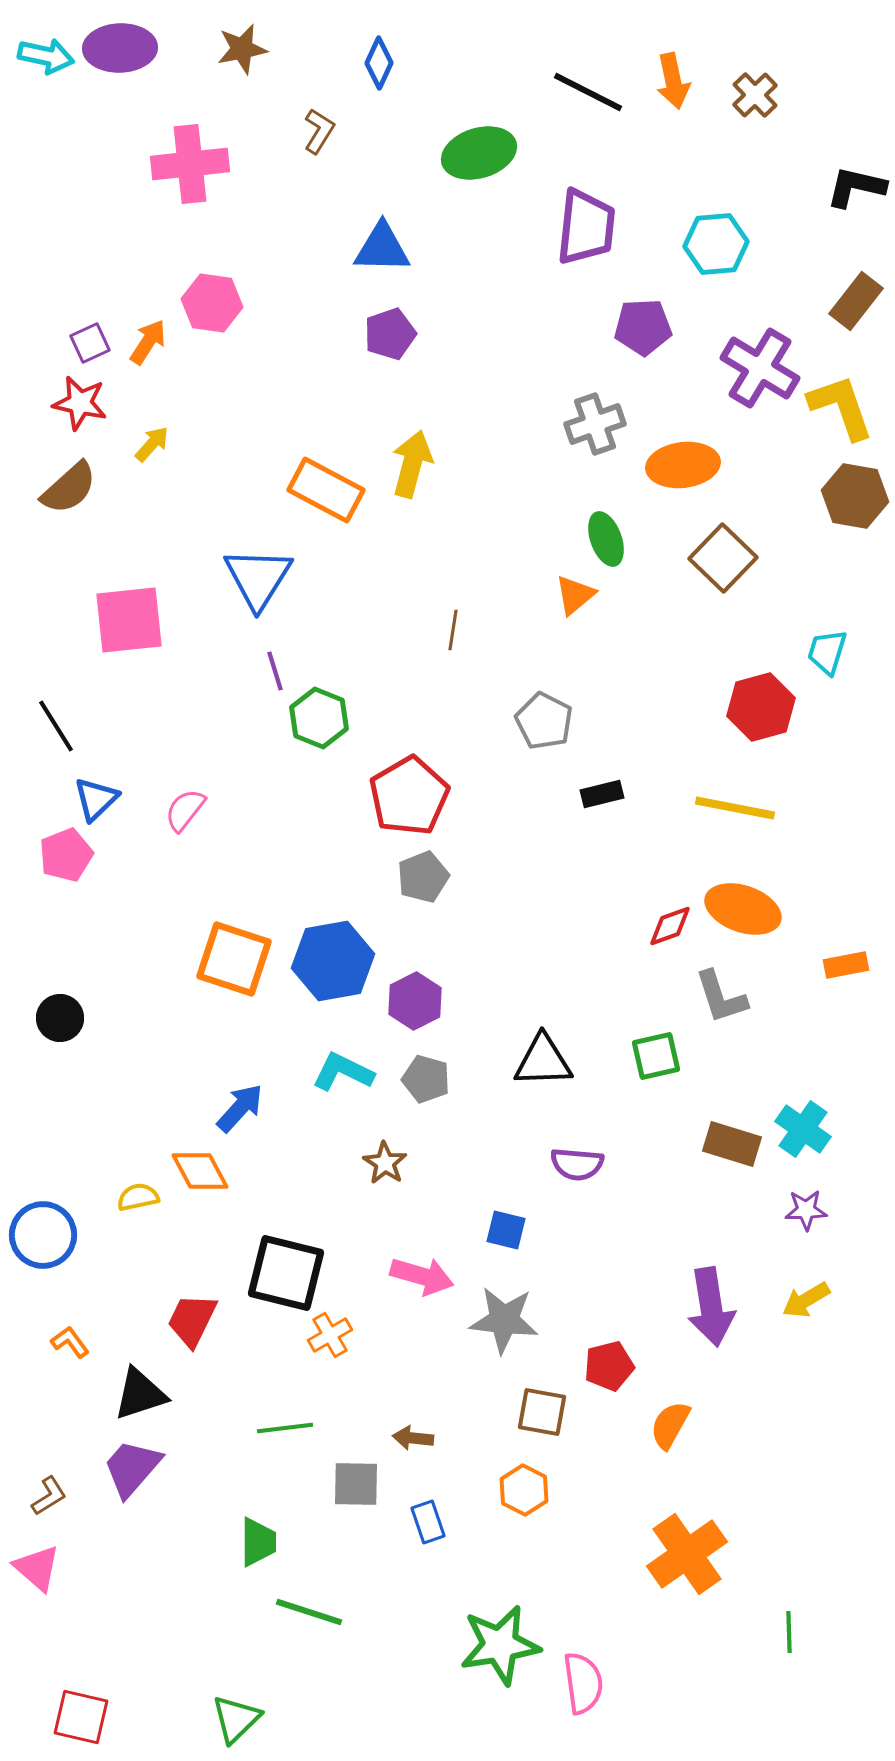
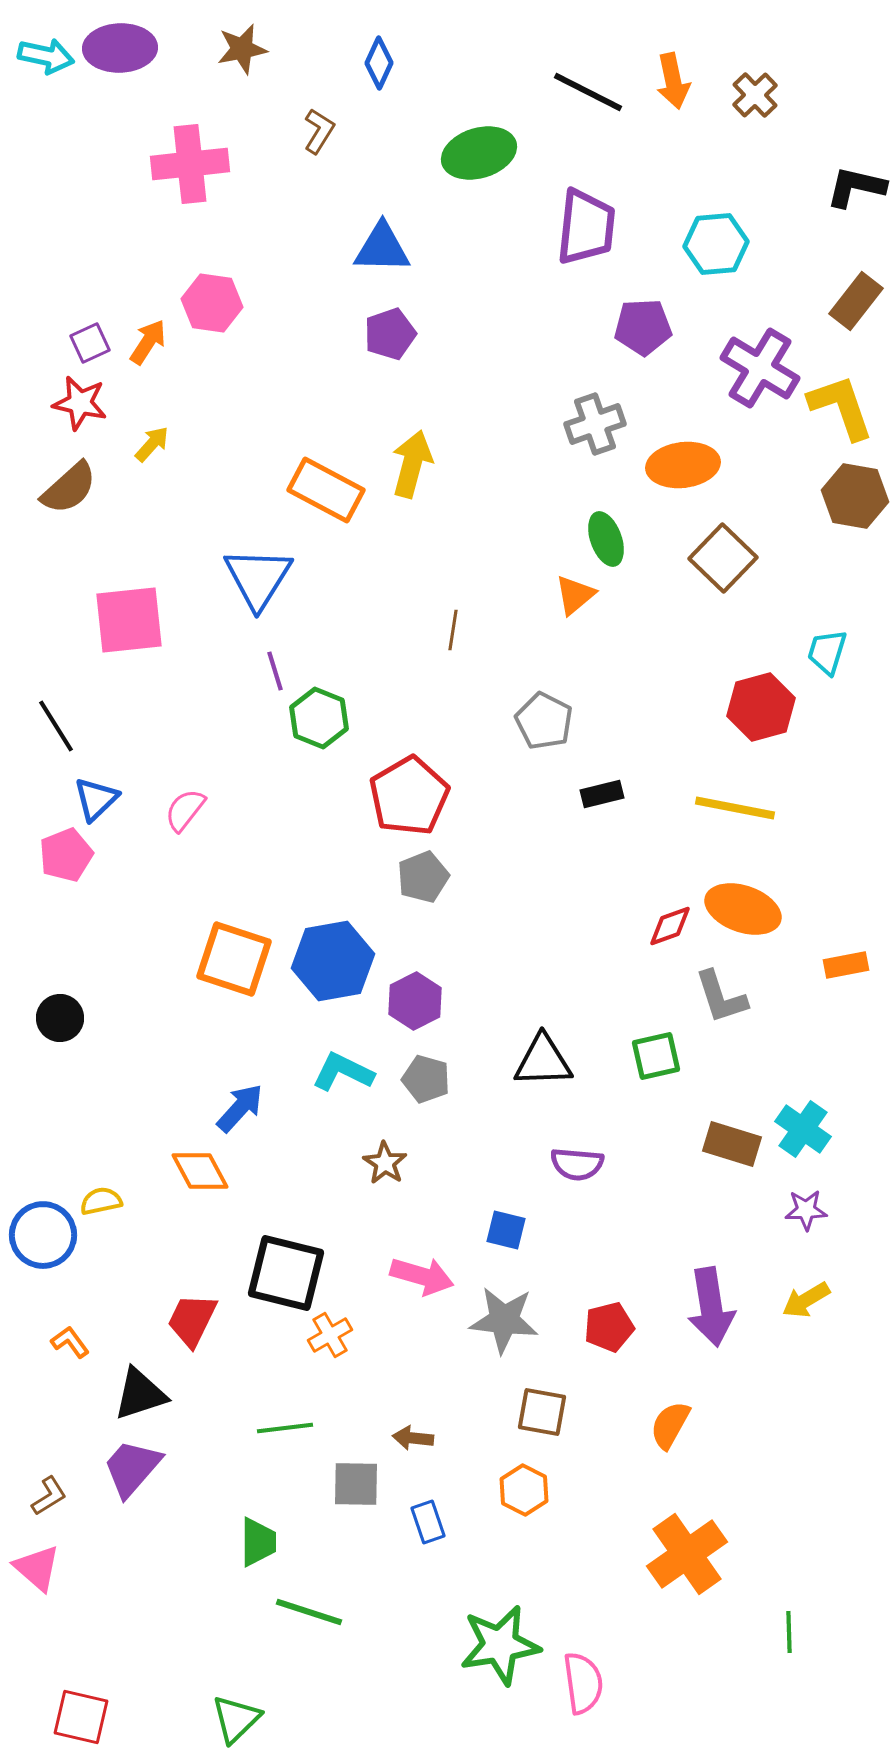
yellow semicircle at (138, 1197): moved 37 px left, 4 px down
red pentagon at (609, 1366): moved 39 px up
